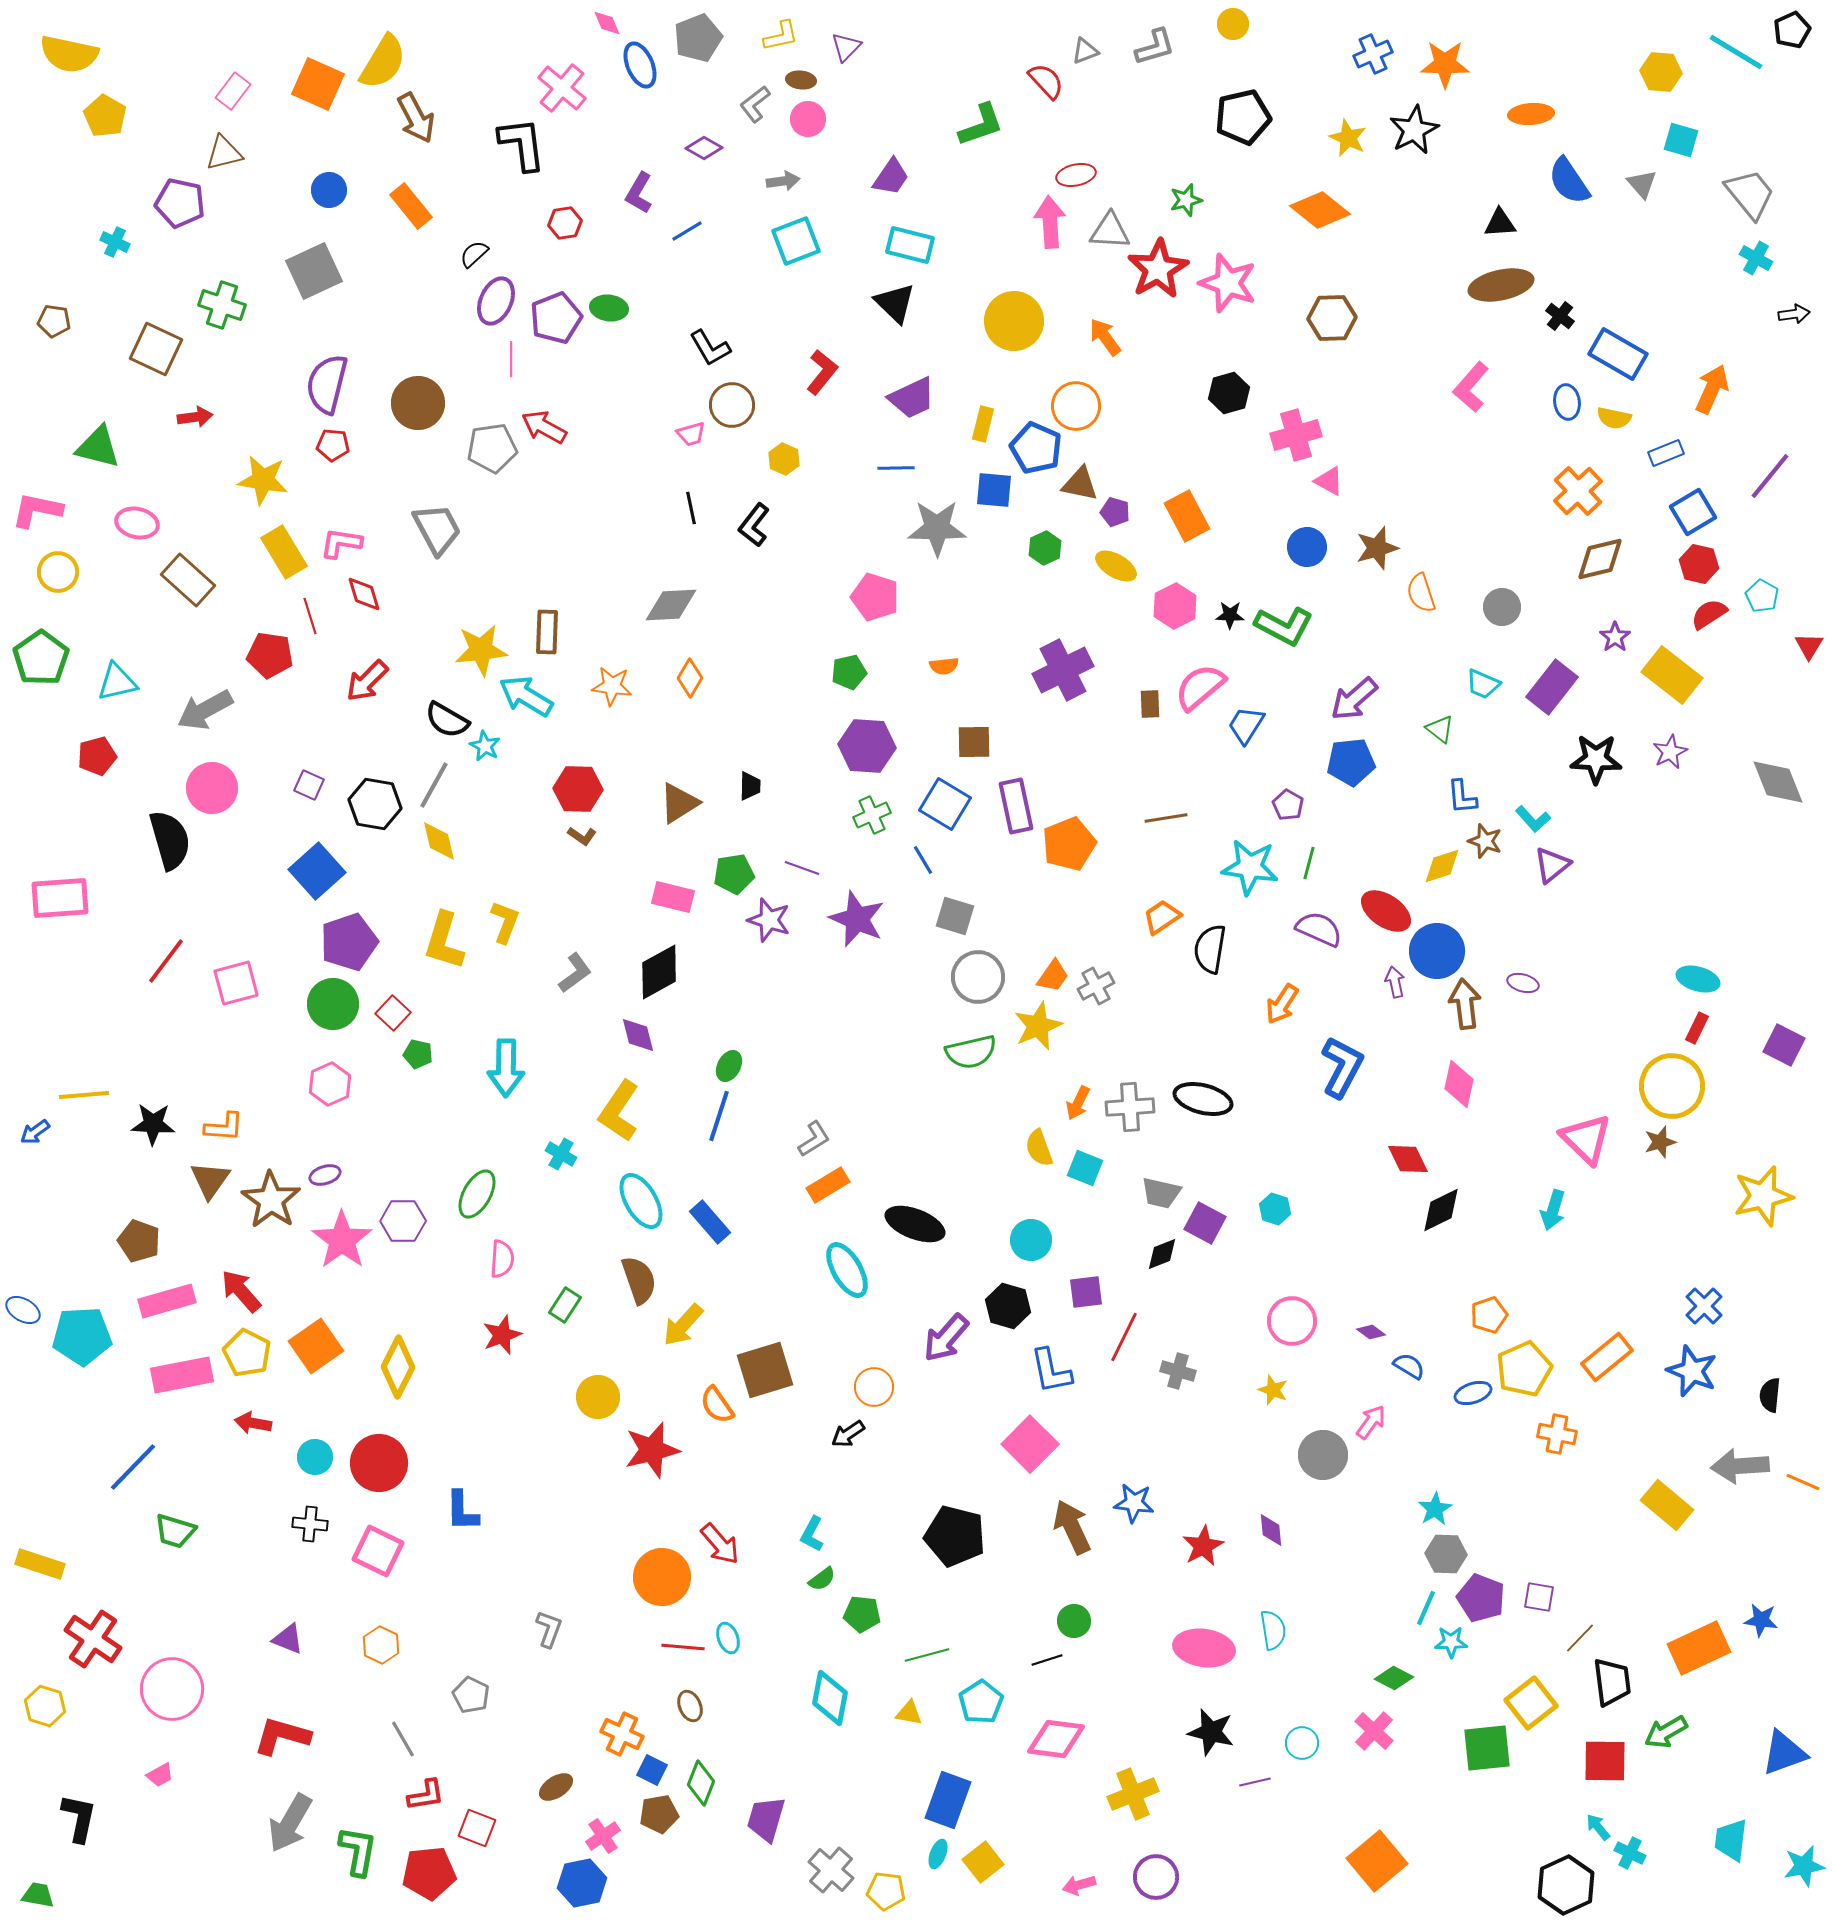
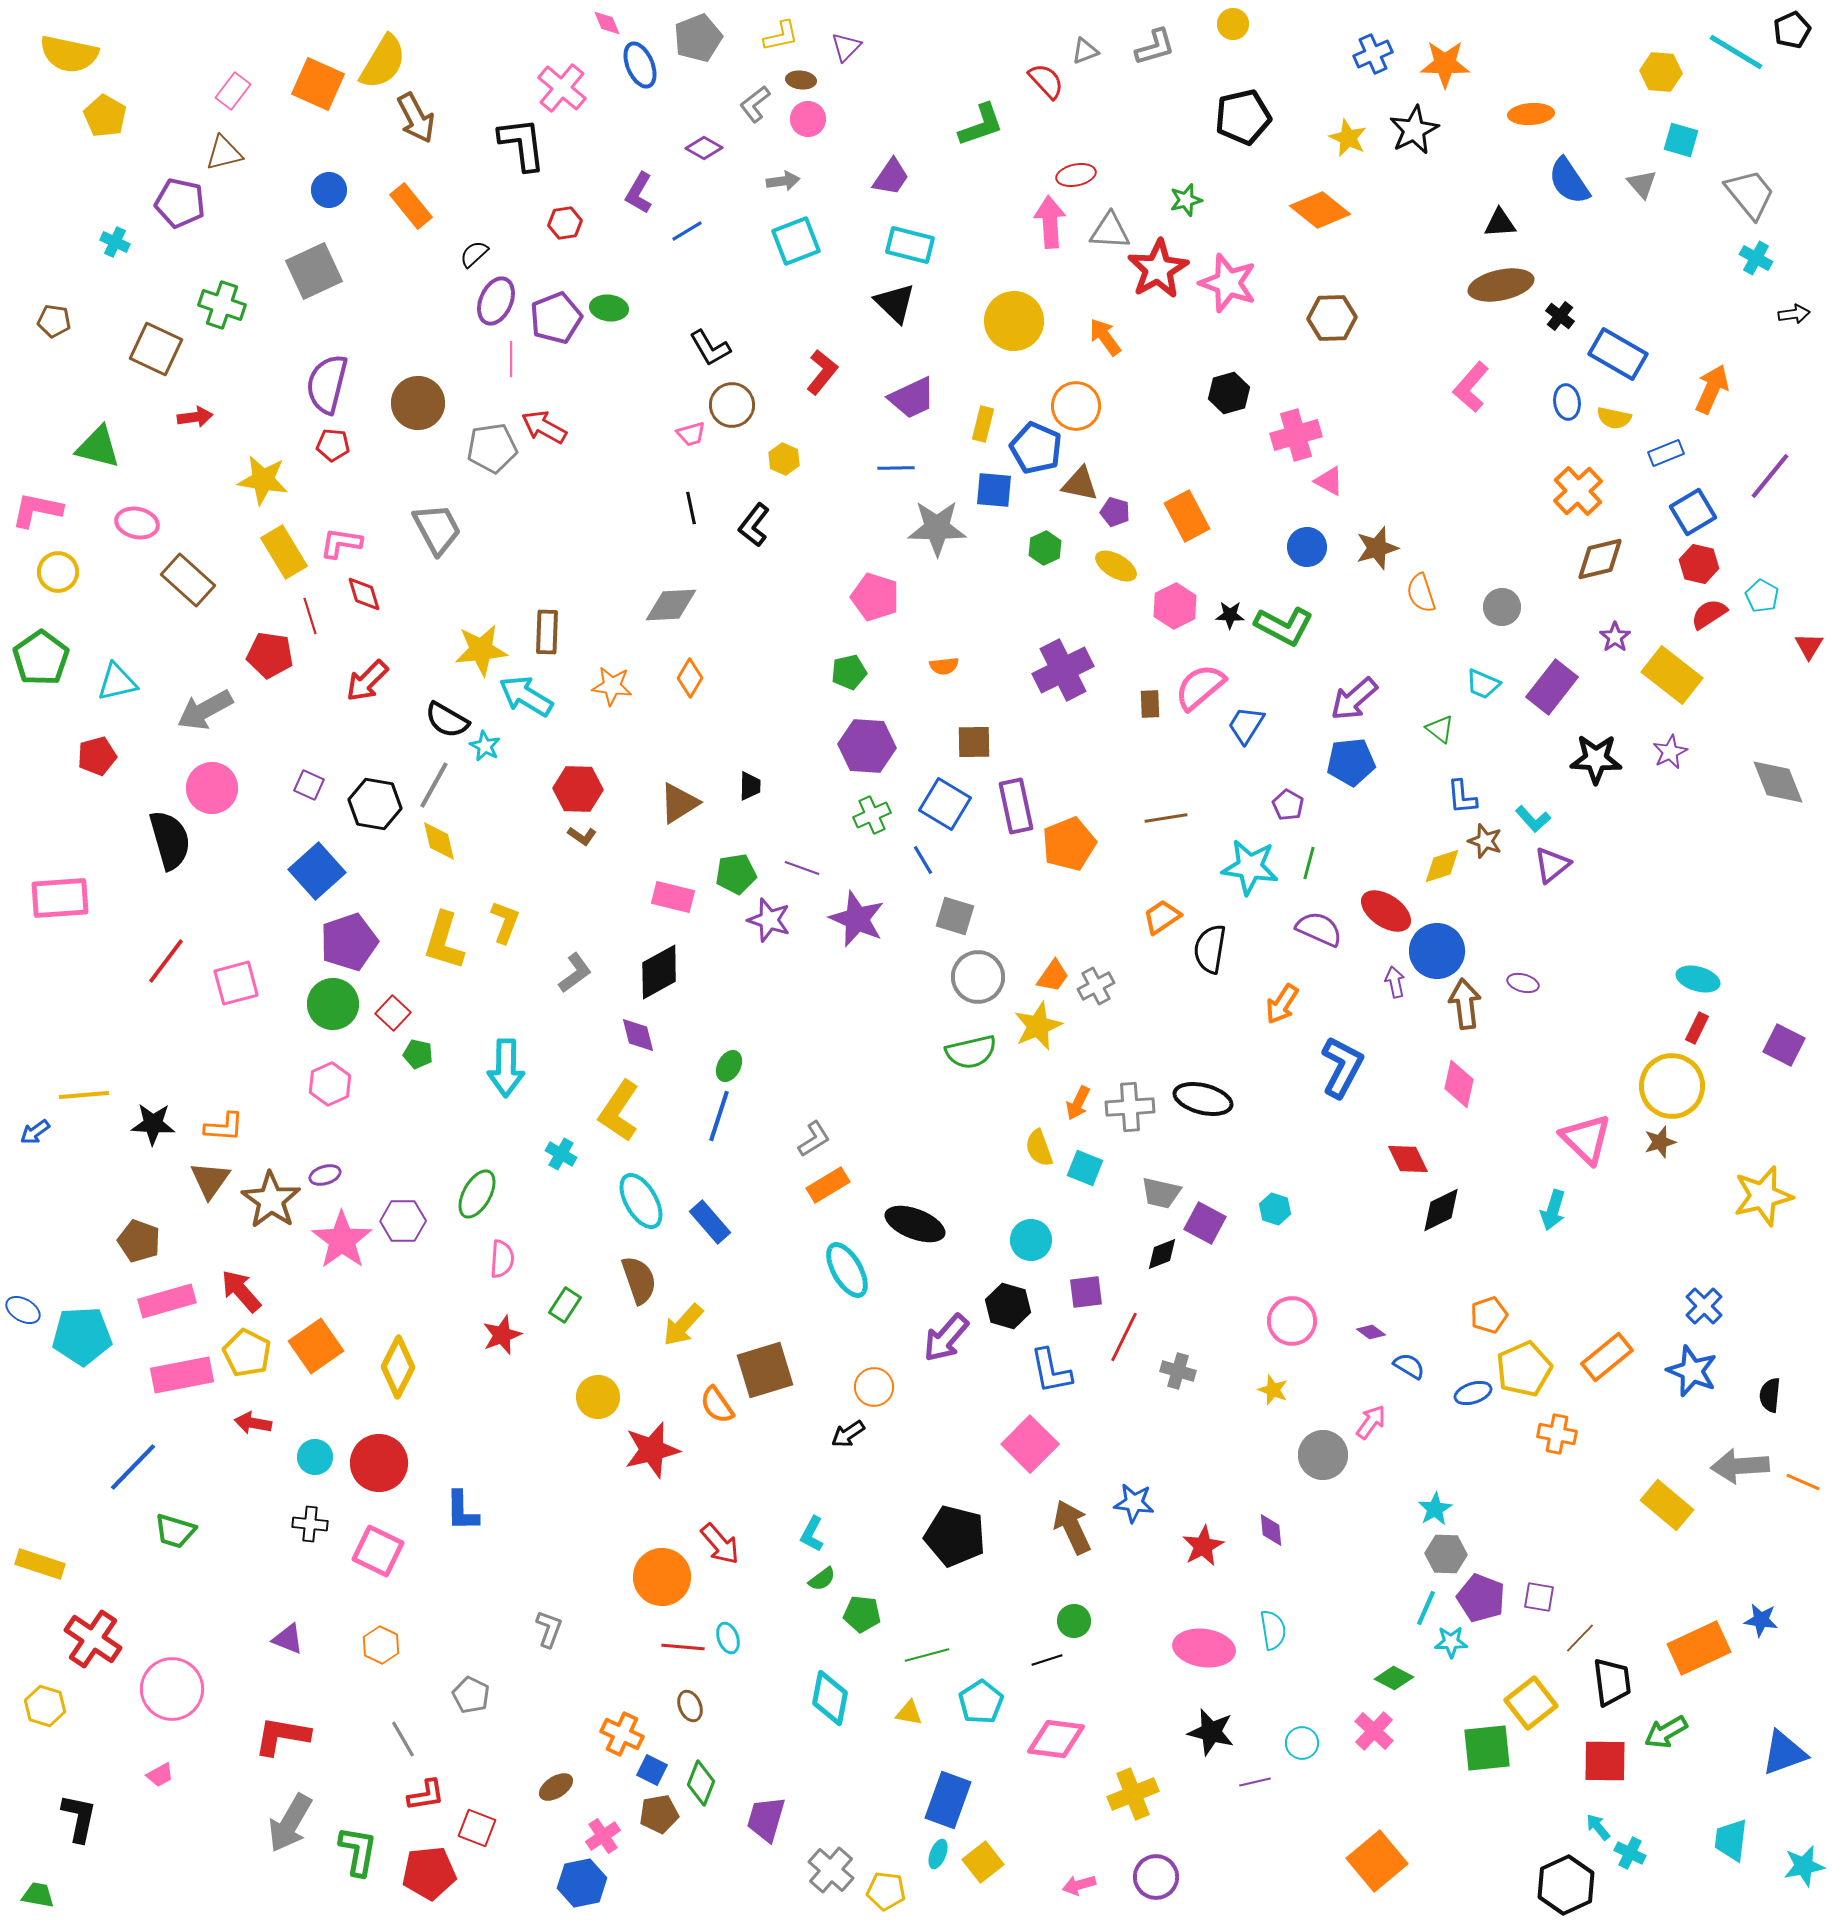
green pentagon at (734, 874): moved 2 px right
red L-shape at (282, 1736): rotated 6 degrees counterclockwise
